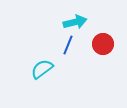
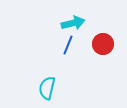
cyan arrow: moved 2 px left, 1 px down
cyan semicircle: moved 5 px right, 19 px down; rotated 40 degrees counterclockwise
